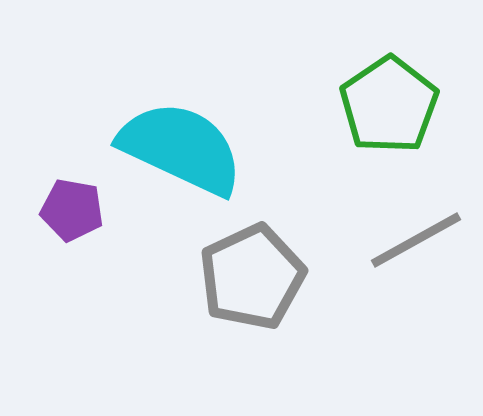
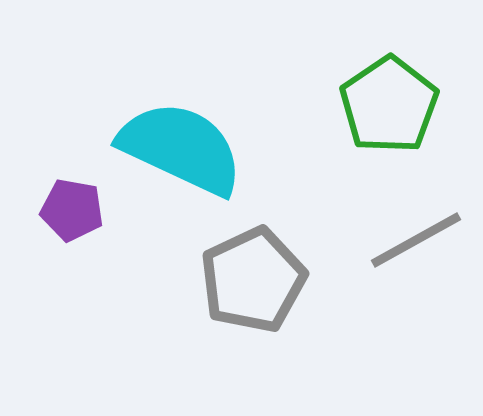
gray pentagon: moved 1 px right, 3 px down
